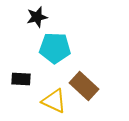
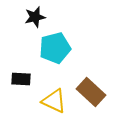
black star: moved 2 px left
cyan pentagon: rotated 16 degrees counterclockwise
brown rectangle: moved 7 px right, 6 px down
